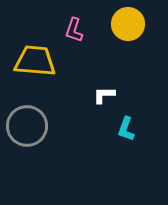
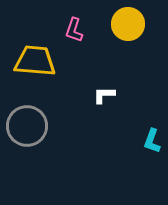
cyan L-shape: moved 26 px right, 12 px down
